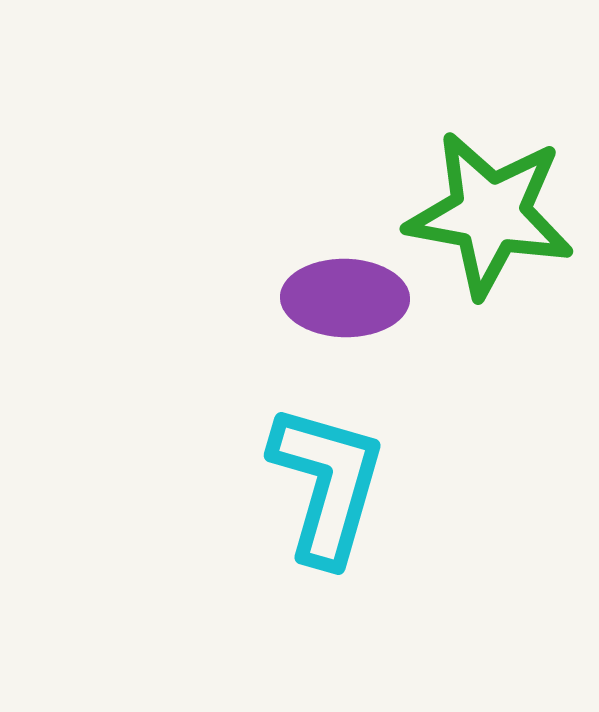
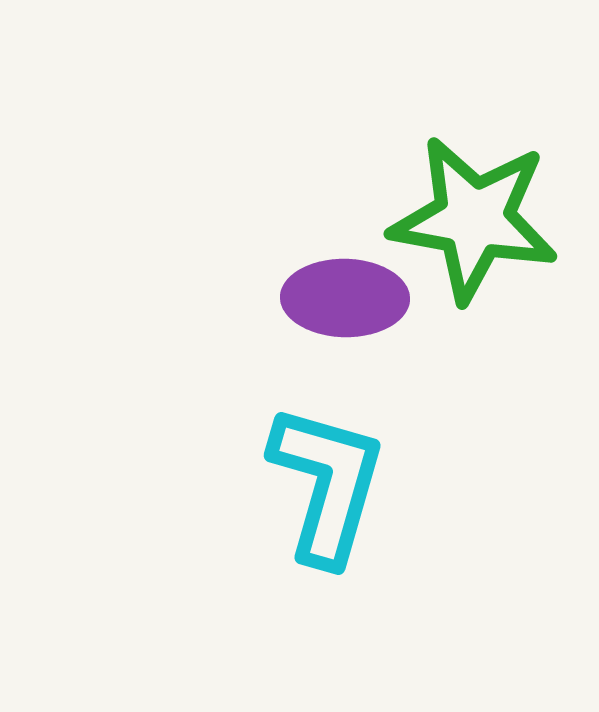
green star: moved 16 px left, 5 px down
